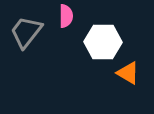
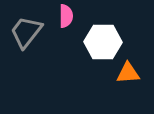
orange triangle: rotated 35 degrees counterclockwise
